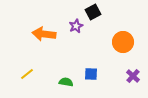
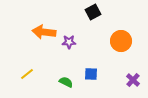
purple star: moved 7 px left, 16 px down; rotated 24 degrees clockwise
orange arrow: moved 2 px up
orange circle: moved 2 px left, 1 px up
purple cross: moved 4 px down
green semicircle: rotated 16 degrees clockwise
